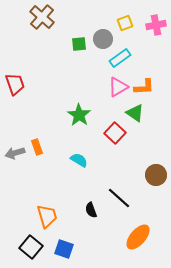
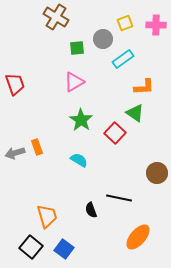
brown cross: moved 14 px right; rotated 10 degrees counterclockwise
pink cross: rotated 12 degrees clockwise
green square: moved 2 px left, 4 px down
cyan rectangle: moved 3 px right, 1 px down
pink triangle: moved 44 px left, 5 px up
green star: moved 2 px right, 5 px down
brown circle: moved 1 px right, 2 px up
black line: rotated 30 degrees counterclockwise
blue square: rotated 18 degrees clockwise
